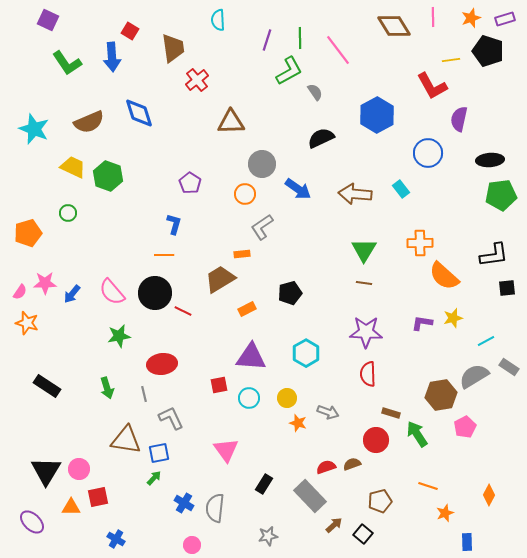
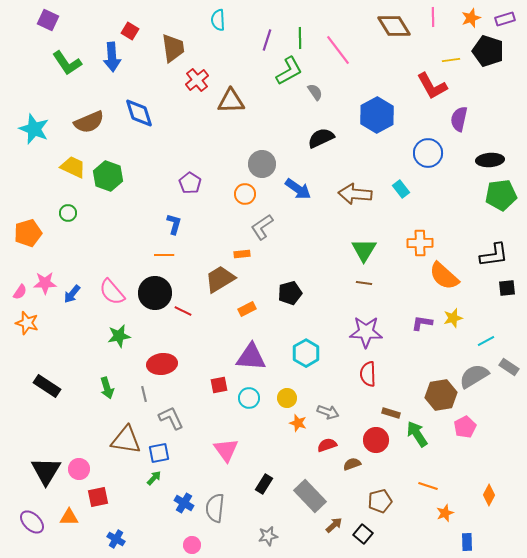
brown triangle at (231, 122): moved 21 px up
red semicircle at (326, 467): moved 1 px right, 22 px up
orange triangle at (71, 507): moved 2 px left, 10 px down
